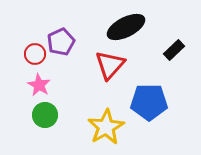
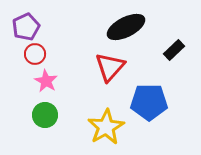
purple pentagon: moved 35 px left, 15 px up
red triangle: moved 2 px down
pink star: moved 7 px right, 4 px up
